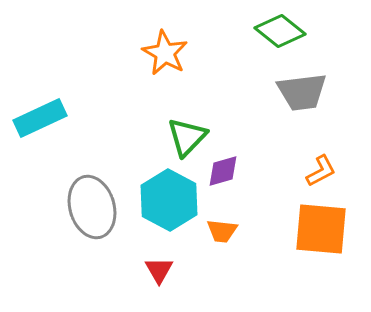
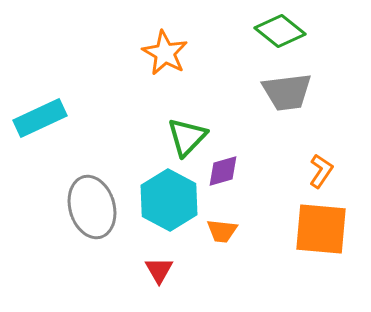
gray trapezoid: moved 15 px left
orange L-shape: rotated 28 degrees counterclockwise
